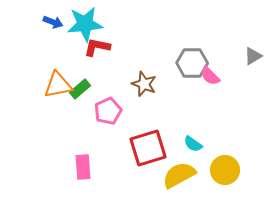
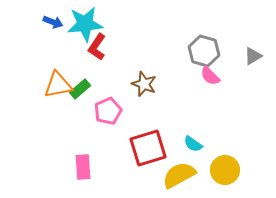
red L-shape: rotated 68 degrees counterclockwise
gray hexagon: moved 12 px right, 12 px up; rotated 16 degrees clockwise
